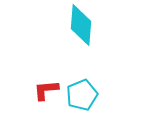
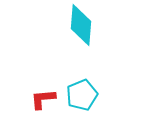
red L-shape: moved 3 px left, 9 px down
